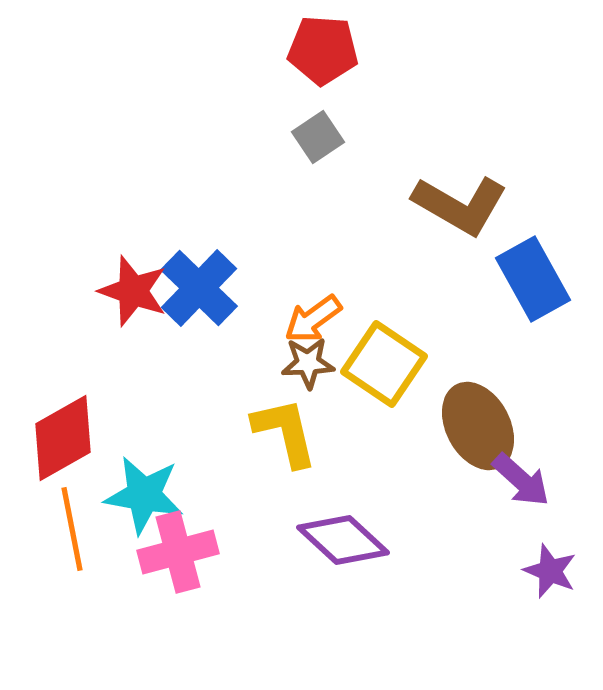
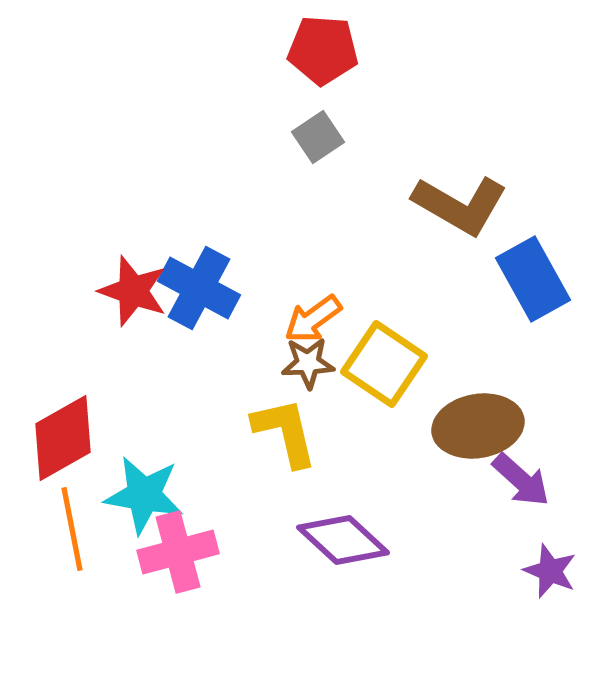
blue cross: rotated 16 degrees counterclockwise
brown ellipse: rotated 72 degrees counterclockwise
